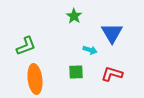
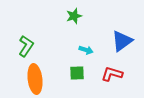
green star: rotated 21 degrees clockwise
blue triangle: moved 10 px right, 8 px down; rotated 25 degrees clockwise
green L-shape: rotated 35 degrees counterclockwise
cyan arrow: moved 4 px left
green square: moved 1 px right, 1 px down
